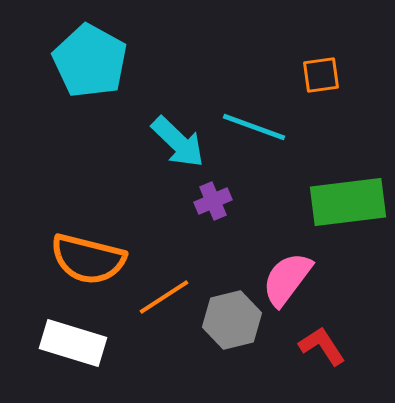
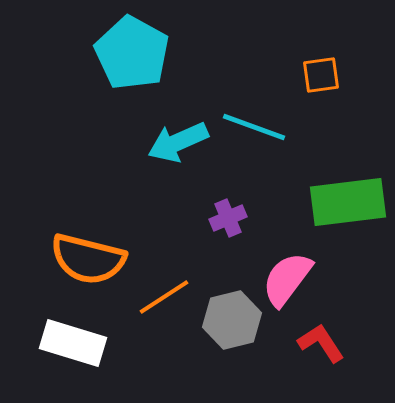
cyan pentagon: moved 42 px right, 8 px up
cyan arrow: rotated 112 degrees clockwise
purple cross: moved 15 px right, 17 px down
red L-shape: moved 1 px left, 3 px up
